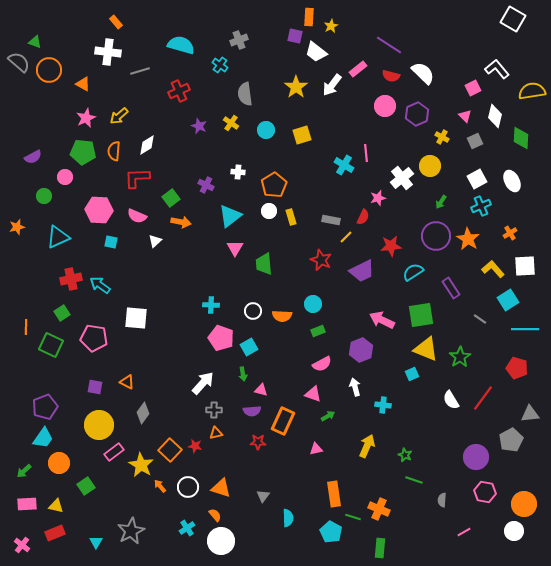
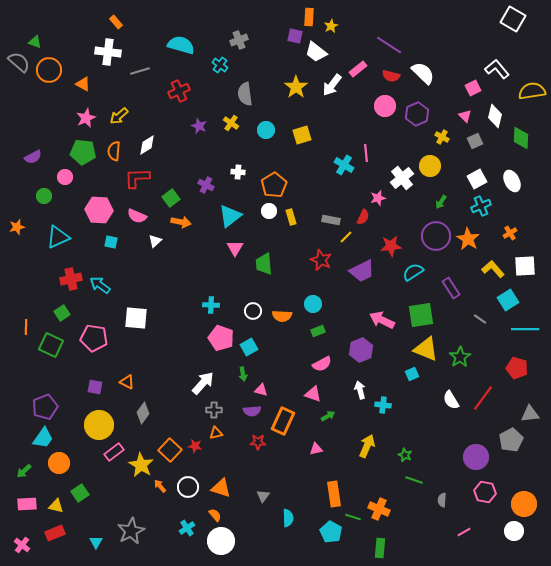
white arrow at (355, 387): moved 5 px right, 3 px down
green square at (86, 486): moved 6 px left, 7 px down
